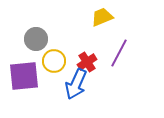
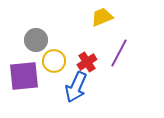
gray circle: moved 1 px down
blue arrow: moved 3 px down
